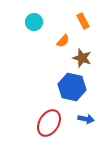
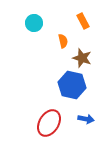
cyan circle: moved 1 px down
orange semicircle: rotated 56 degrees counterclockwise
blue hexagon: moved 2 px up
